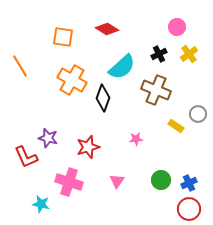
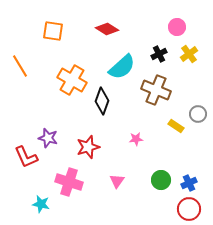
orange square: moved 10 px left, 6 px up
black diamond: moved 1 px left, 3 px down
